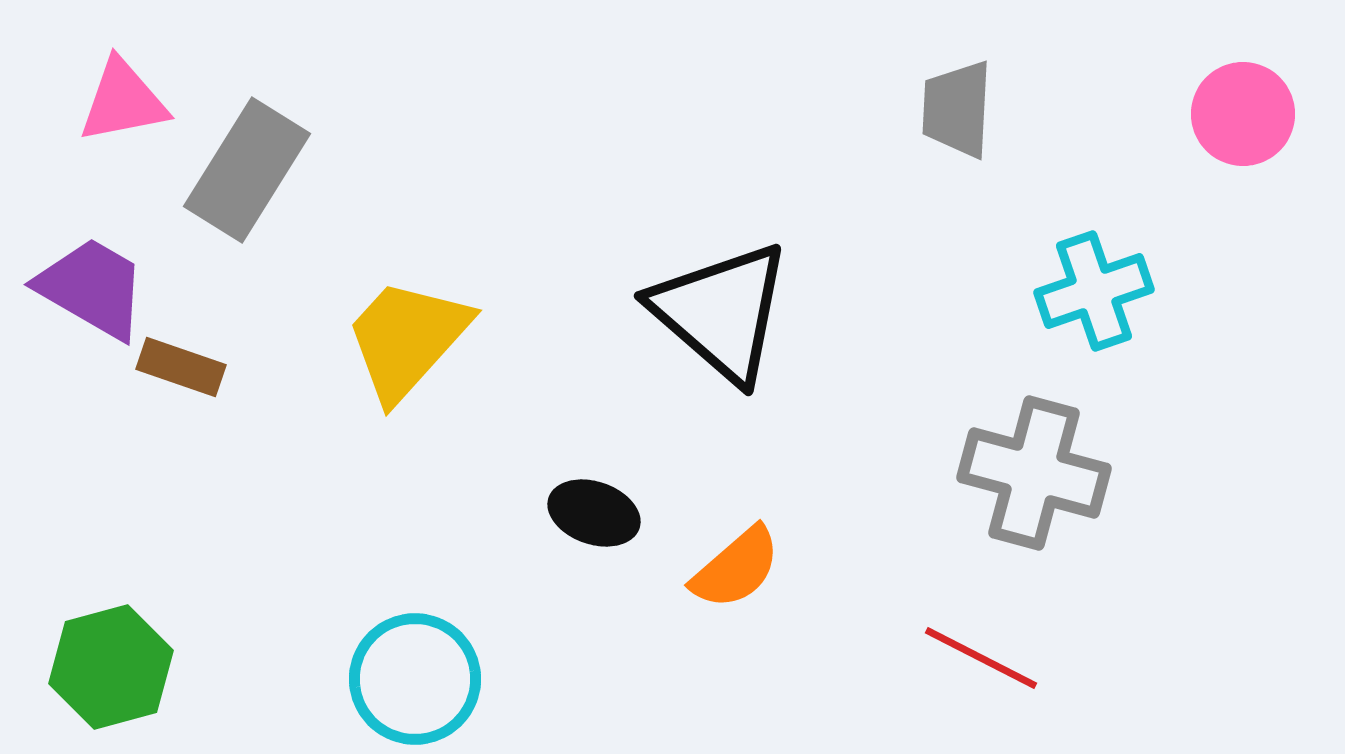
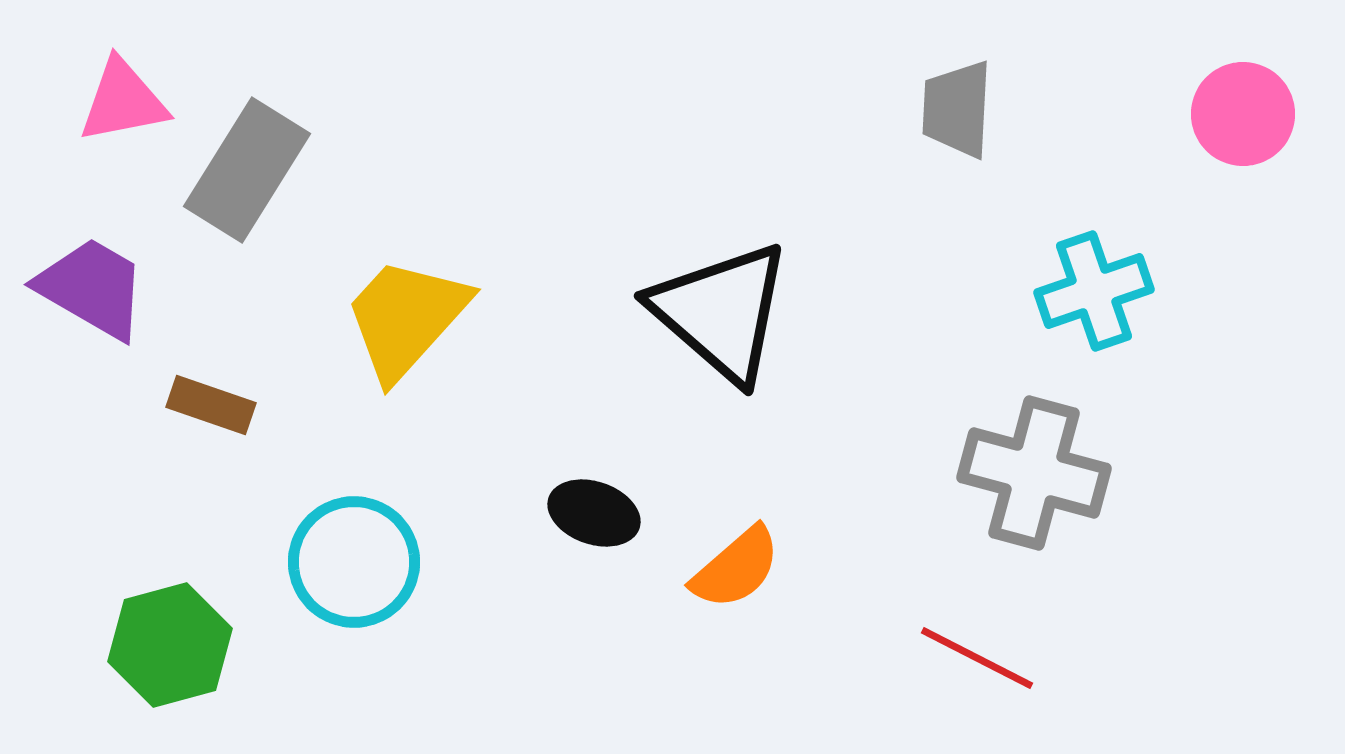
yellow trapezoid: moved 1 px left, 21 px up
brown rectangle: moved 30 px right, 38 px down
red line: moved 4 px left
green hexagon: moved 59 px right, 22 px up
cyan circle: moved 61 px left, 117 px up
